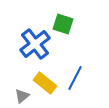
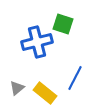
blue cross: moved 2 px right, 2 px up; rotated 24 degrees clockwise
yellow rectangle: moved 10 px down
gray triangle: moved 5 px left, 8 px up
